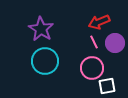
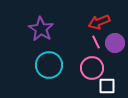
pink line: moved 2 px right
cyan circle: moved 4 px right, 4 px down
white square: rotated 12 degrees clockwise
